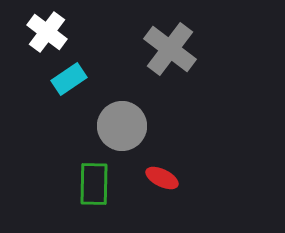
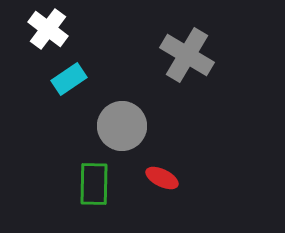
white cross: moved 1 px right, 3 px up
gray cross: moved 17 px right, 6 px down; rotated 6 degrees counterclockwise
